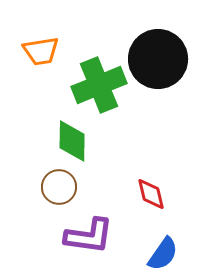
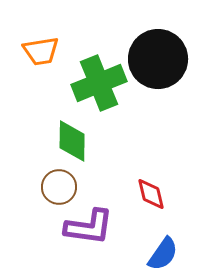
green cross: moved 2 px up
purple L-shape: moved 9 px up
